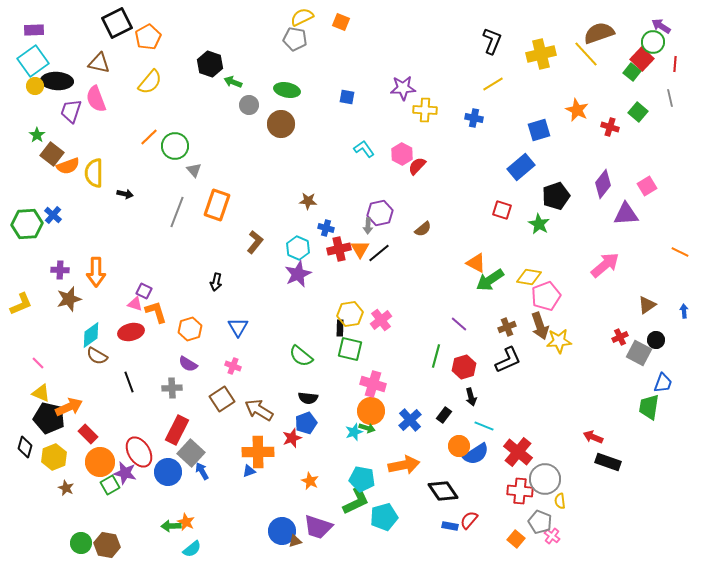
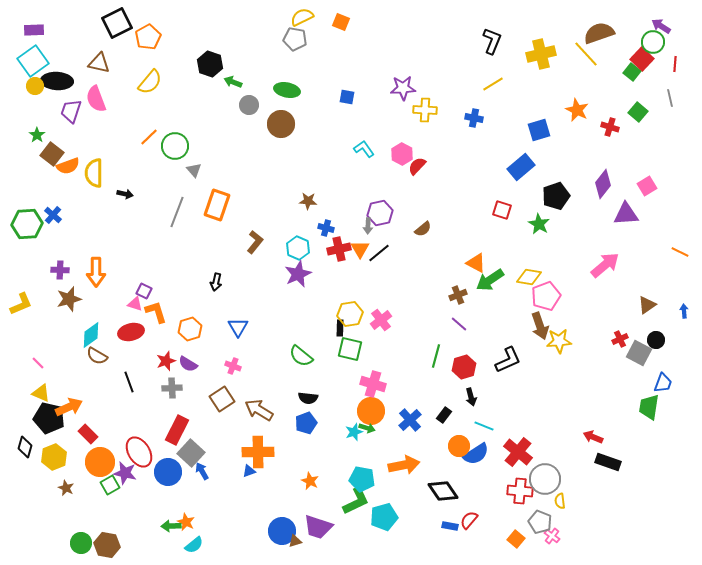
brown cross at (507, 327): moved 49 px left, 32 px up
red cross at (620, 337): moved 2 px down
red star at (292, 438): moved 126 px left, 77 px up
cyan semicircle at (192, 549): moved 2 px right, 4 px up
